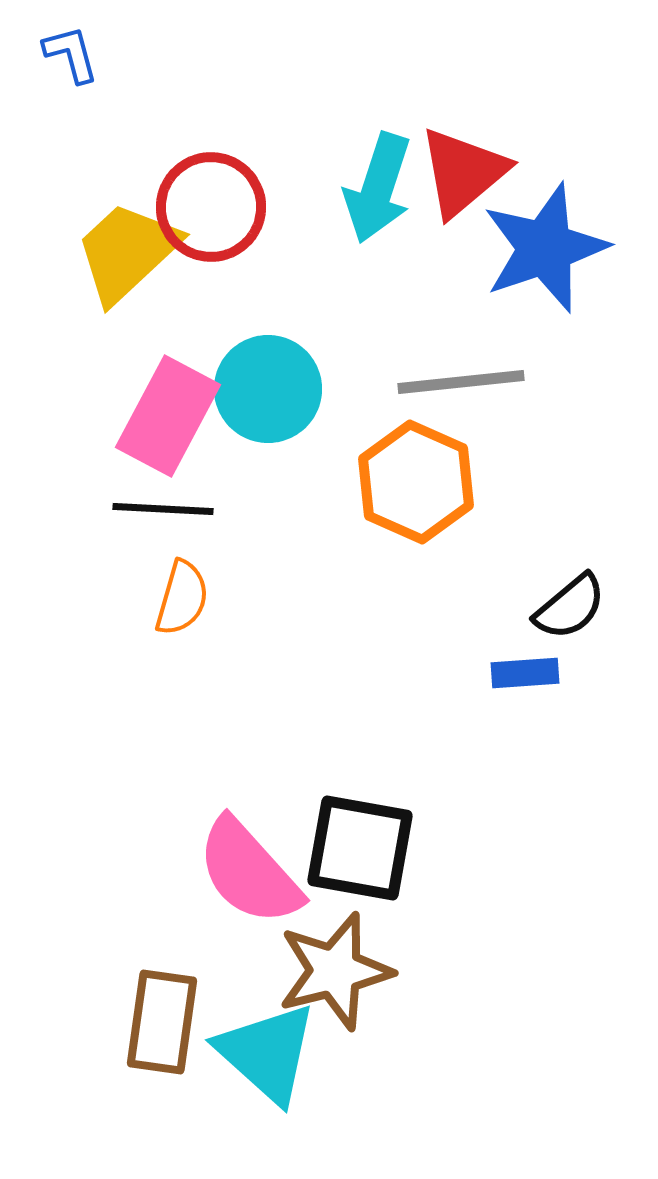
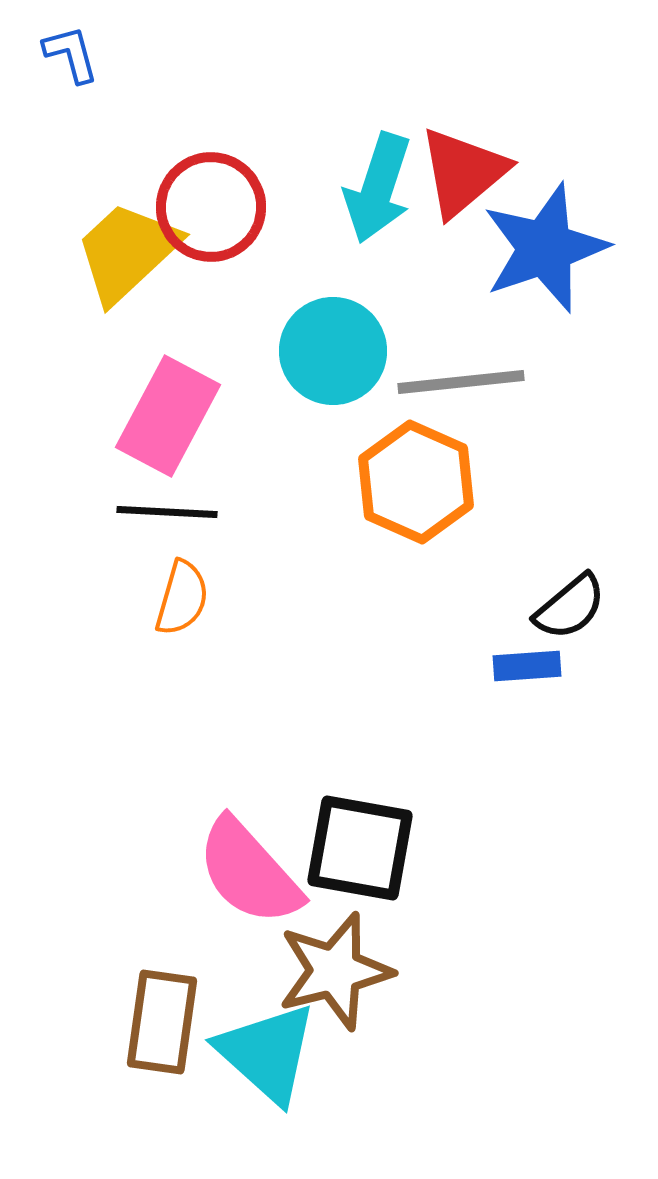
cyan circle: moved 65 px right, 38 px up
black line: moved 4 px right, 3 px down
blue rectangle: moved 2 px right, 7 px up
